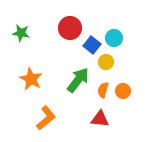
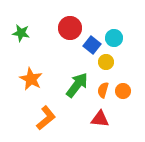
green arrow: moved 1 px left, 5 px down
